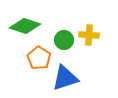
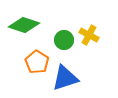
green diamond: moved 1 px left, 1 px up
yellow cross: rotated 24 degrees clockwise
orange pentagon: moved 2 px left, 4 px down
